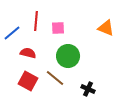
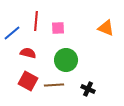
green circle: moved 2 px left, 4 px down
brown line: moved 1 px left, 7 px down; rotated 42 degrees counterclockwise
